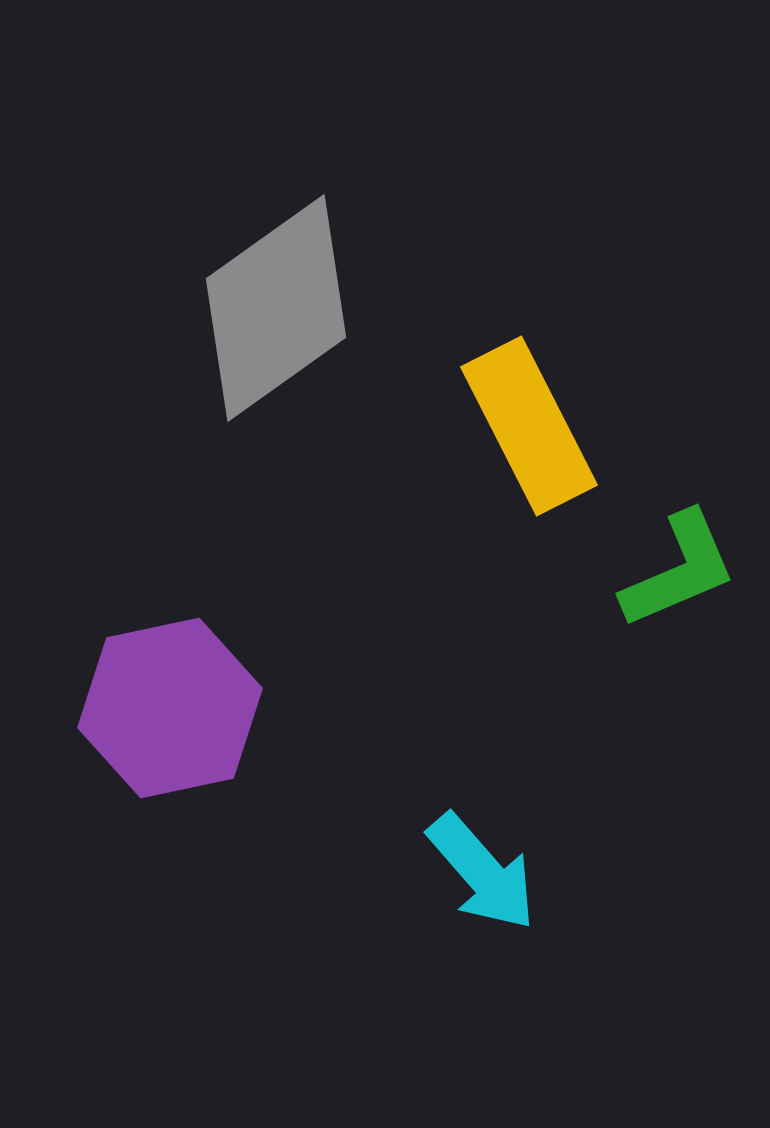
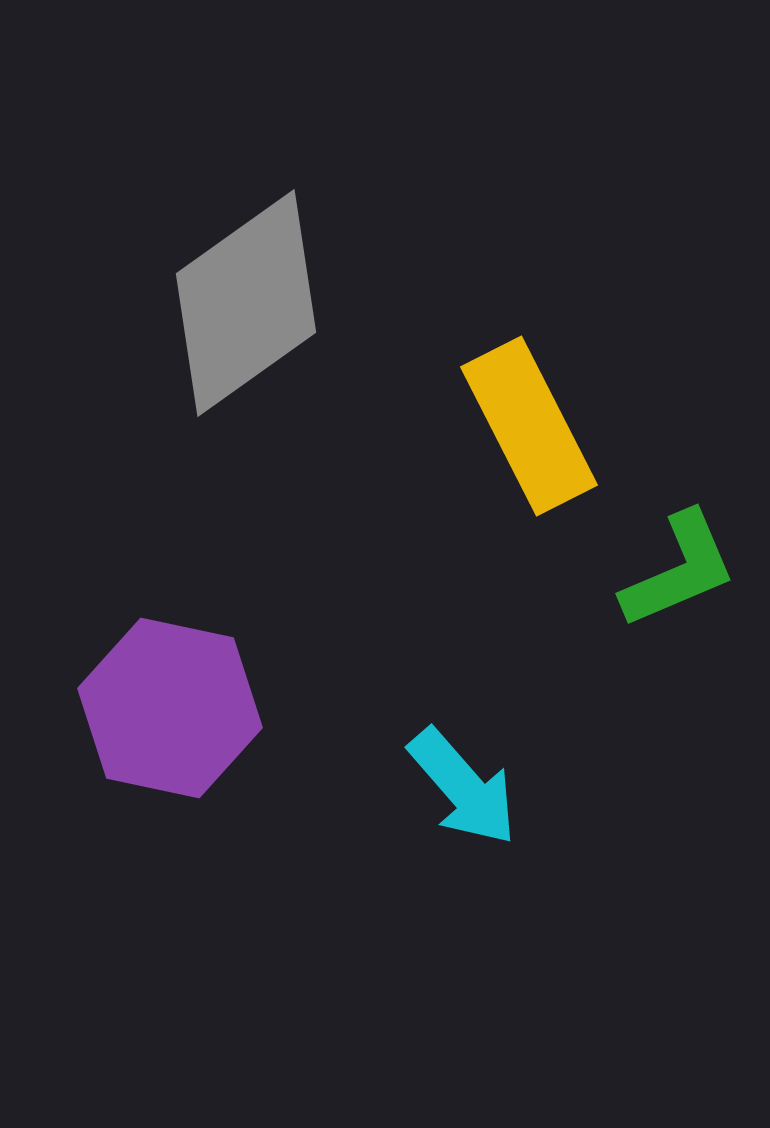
gray diamond: moved 30 px left, 5 px up
purple hexagon: rotated 24 degrees clockwise
cyan arrow: moved 19 px left, 85 px up
